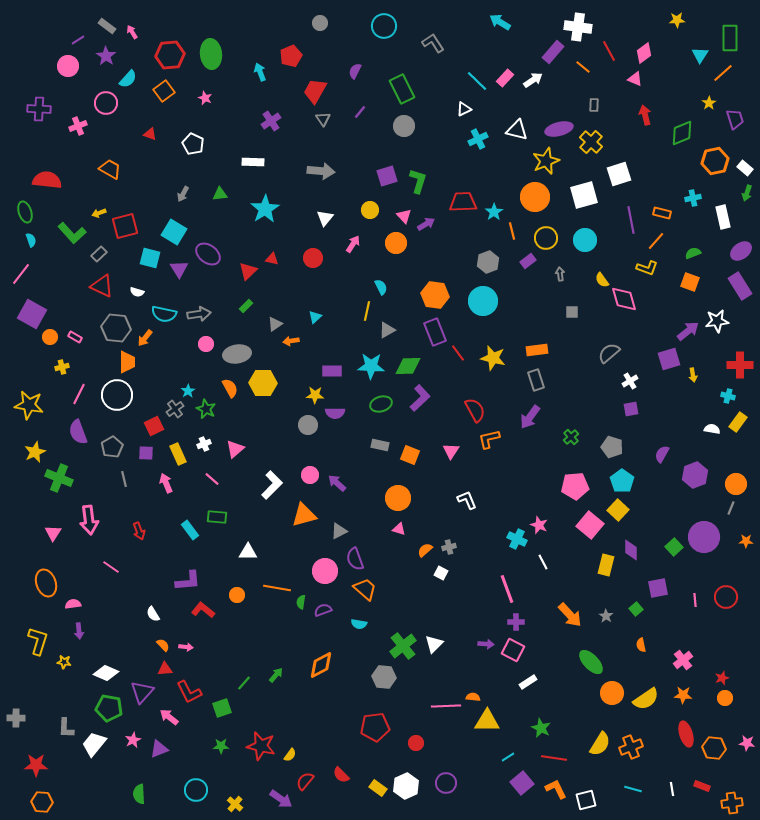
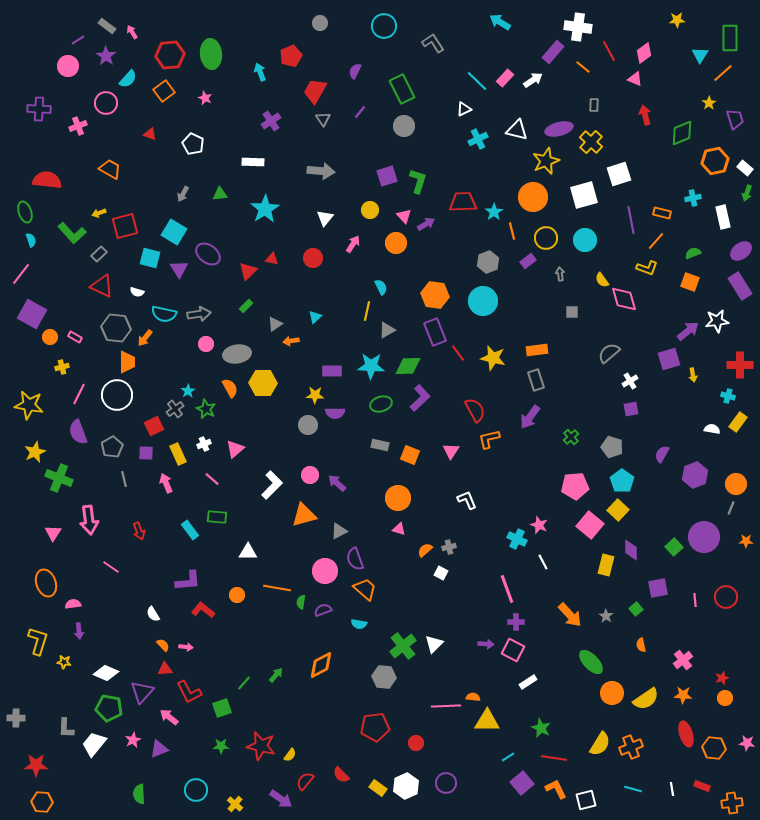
orange circle at (535, 197): moved 2 px left
